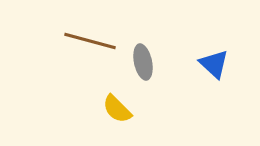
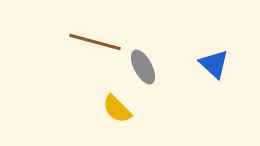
brown line: moved 5 px right, 1 px down
gray ellipse: moved 5 px down; rotated 16 degrees counterclockwise
